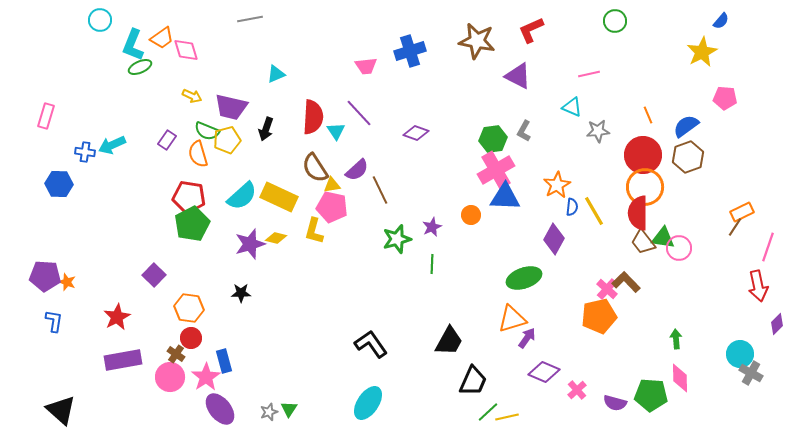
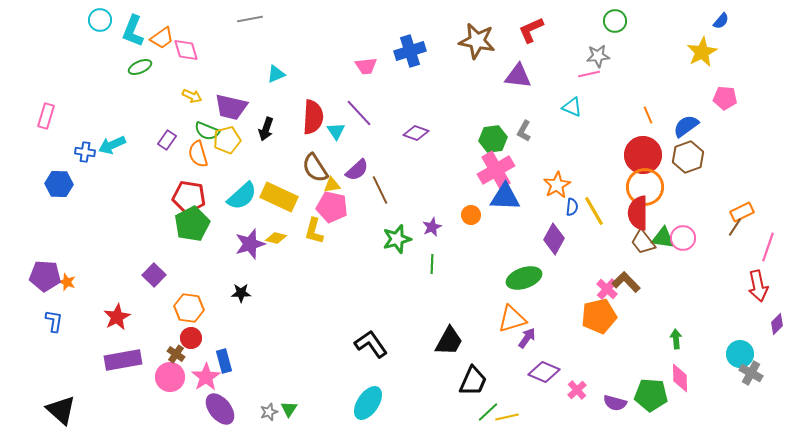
cyan L-shape at (133, 45): moved 14 px up
purple triangle at (518, 76): rotated 20 degrees counterclockwise
gray star at (598, 131): moved 75 px up
pink circle at (679, 248): moved 4 px right, 10 px up
